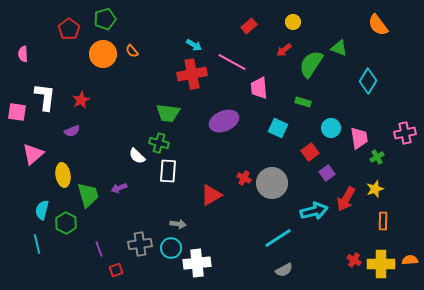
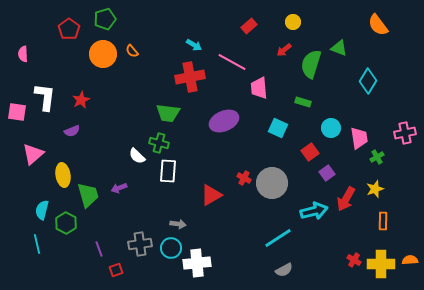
green semicircle at (311, 64): rotated 16 degrees counterclockwise
red cross at (192, 74): moved 2 px left, 3 px down
